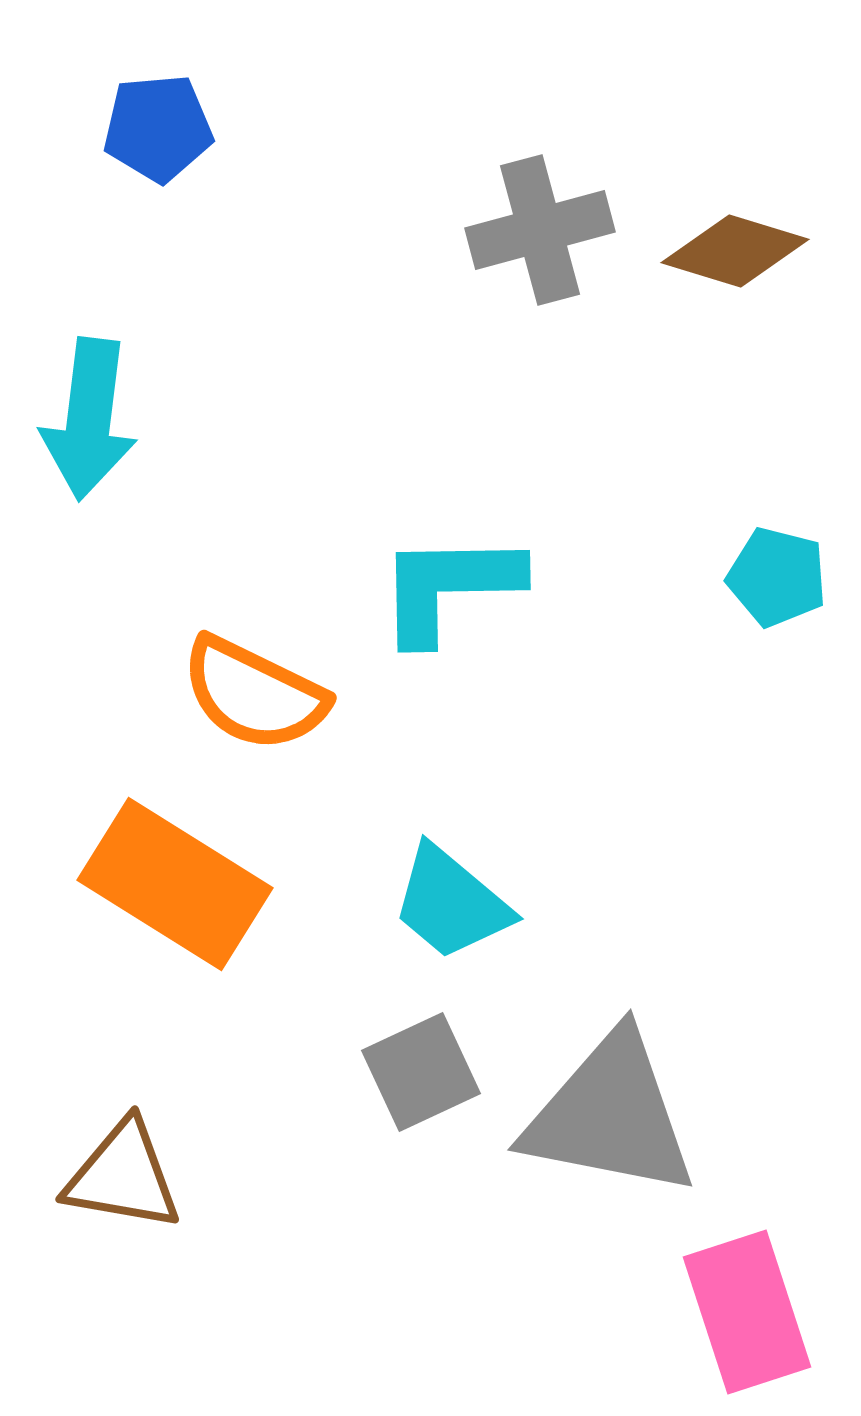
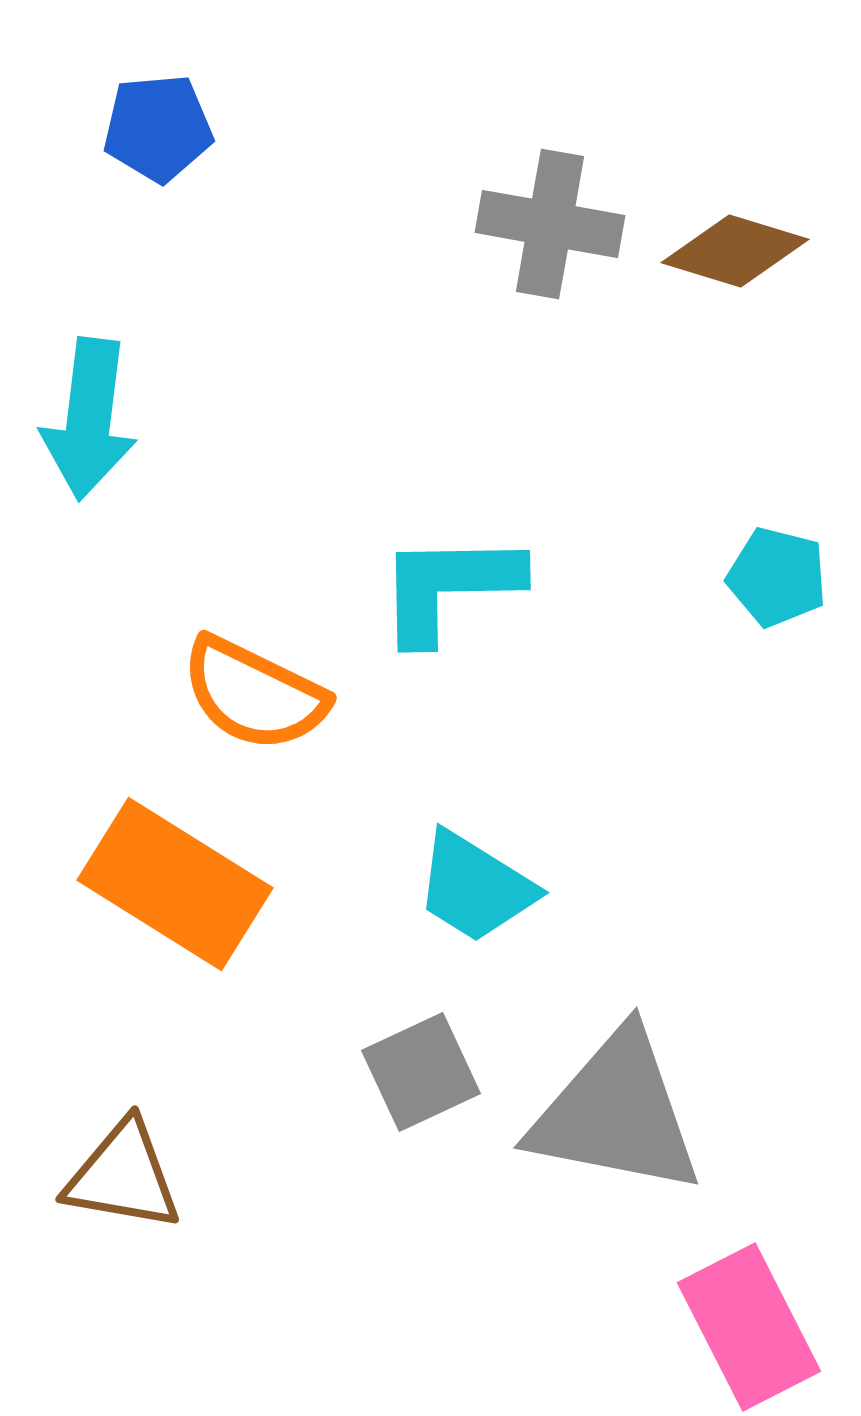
gray cross: moved 10 px right, 6 px up; rotated 25 degrees clockwise
cyan trapezoid: moved 24 px right, 16 px up; rotated 8 degrees counterclockwise
gray triangle: moved 6 px right, 2 px up
pink rectangle: moved 2 px right, 15 px down; rotated 9 degrees counterclockwise
